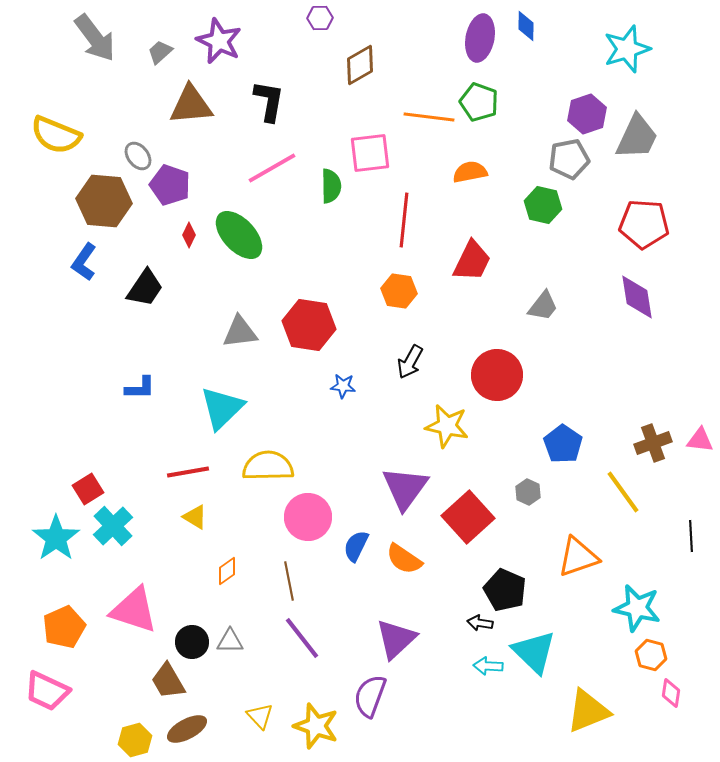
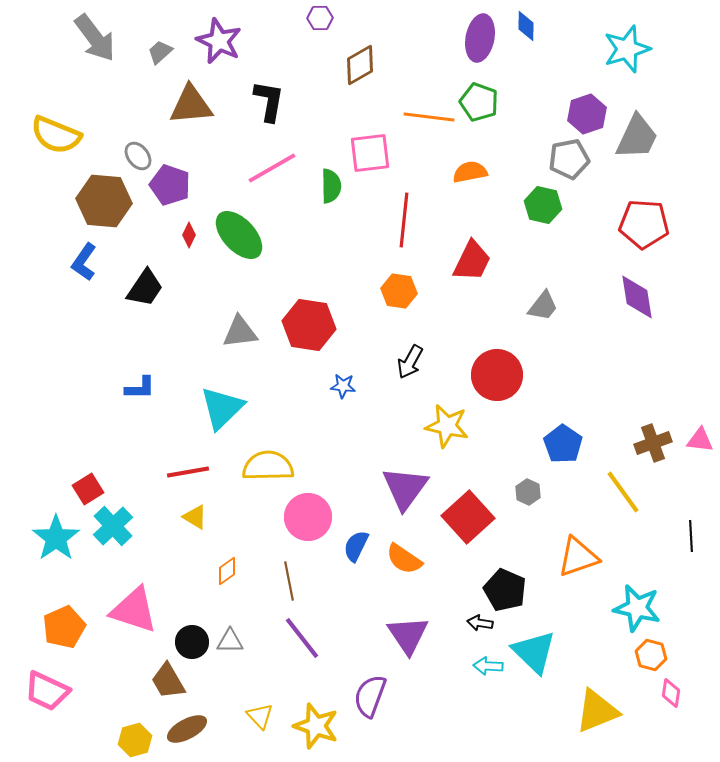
purple triangle at (396, 639): moved 12 px right, 4 px up; rotated 21 degrees counterclockwise
yellow triangle at (588, 711): moved 9 px right
